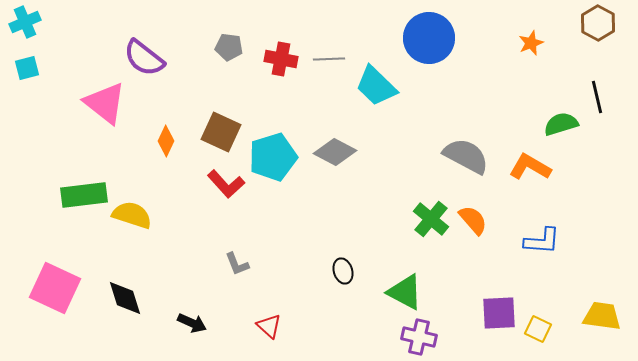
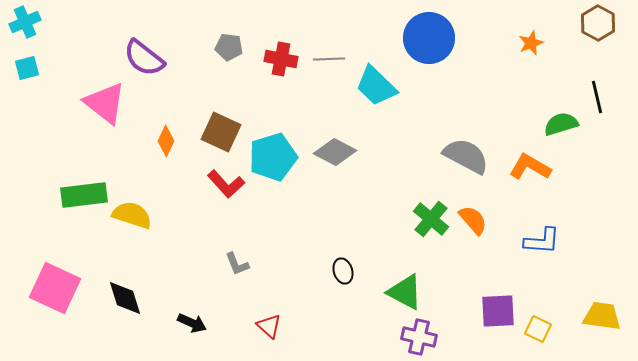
purple square: moved 1 px left, 2 px up
